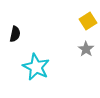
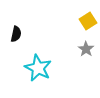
black semicircle: moved 1 px right
cyan star: moved 2 px right, 1 px down
